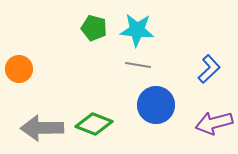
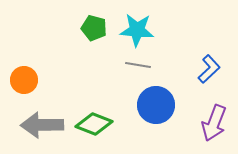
orange circle: moved 5 px right, 11 px down
purple arrow: rotated 54 degrees counterclockwise
gray arrow: moved 3 px up
